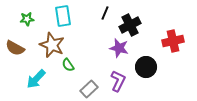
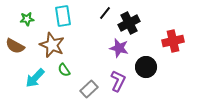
black line: rotated 16 degrees clockwise
black cross: moved 1 px left, 2 px up
brown semicircle: moved 2 px up
green semicircle: moved 4 px left, 5 px down
cyan arrow: moved 1 px left, 1 px up
